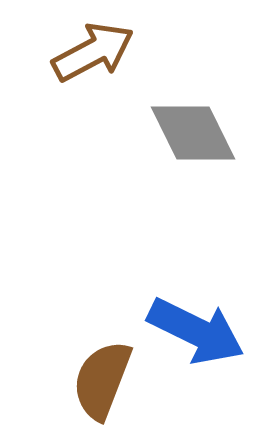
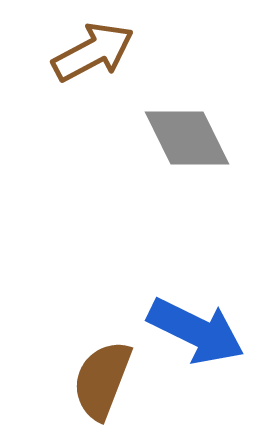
gray diamond: moved 6 px left, 5 px down
